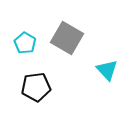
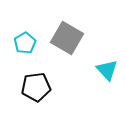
cyan pentagon: rotated 10 degrees clockwise
